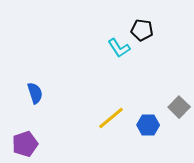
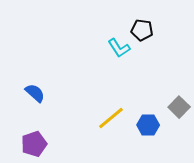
blue semicircle: rotated 30 degrees counterclockwise
purple pentagon: moved 9 px right
